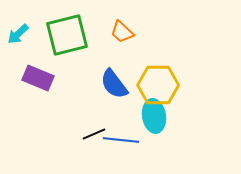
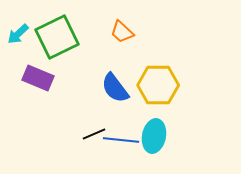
green square: moved 10 px left, 2 px down; rotated 12 degrees counterclockwise
blue semicircle: moved 1 px right, 4 px down
cyan ellipse: moved 20 px down; rotated 20 degrees clockwise
